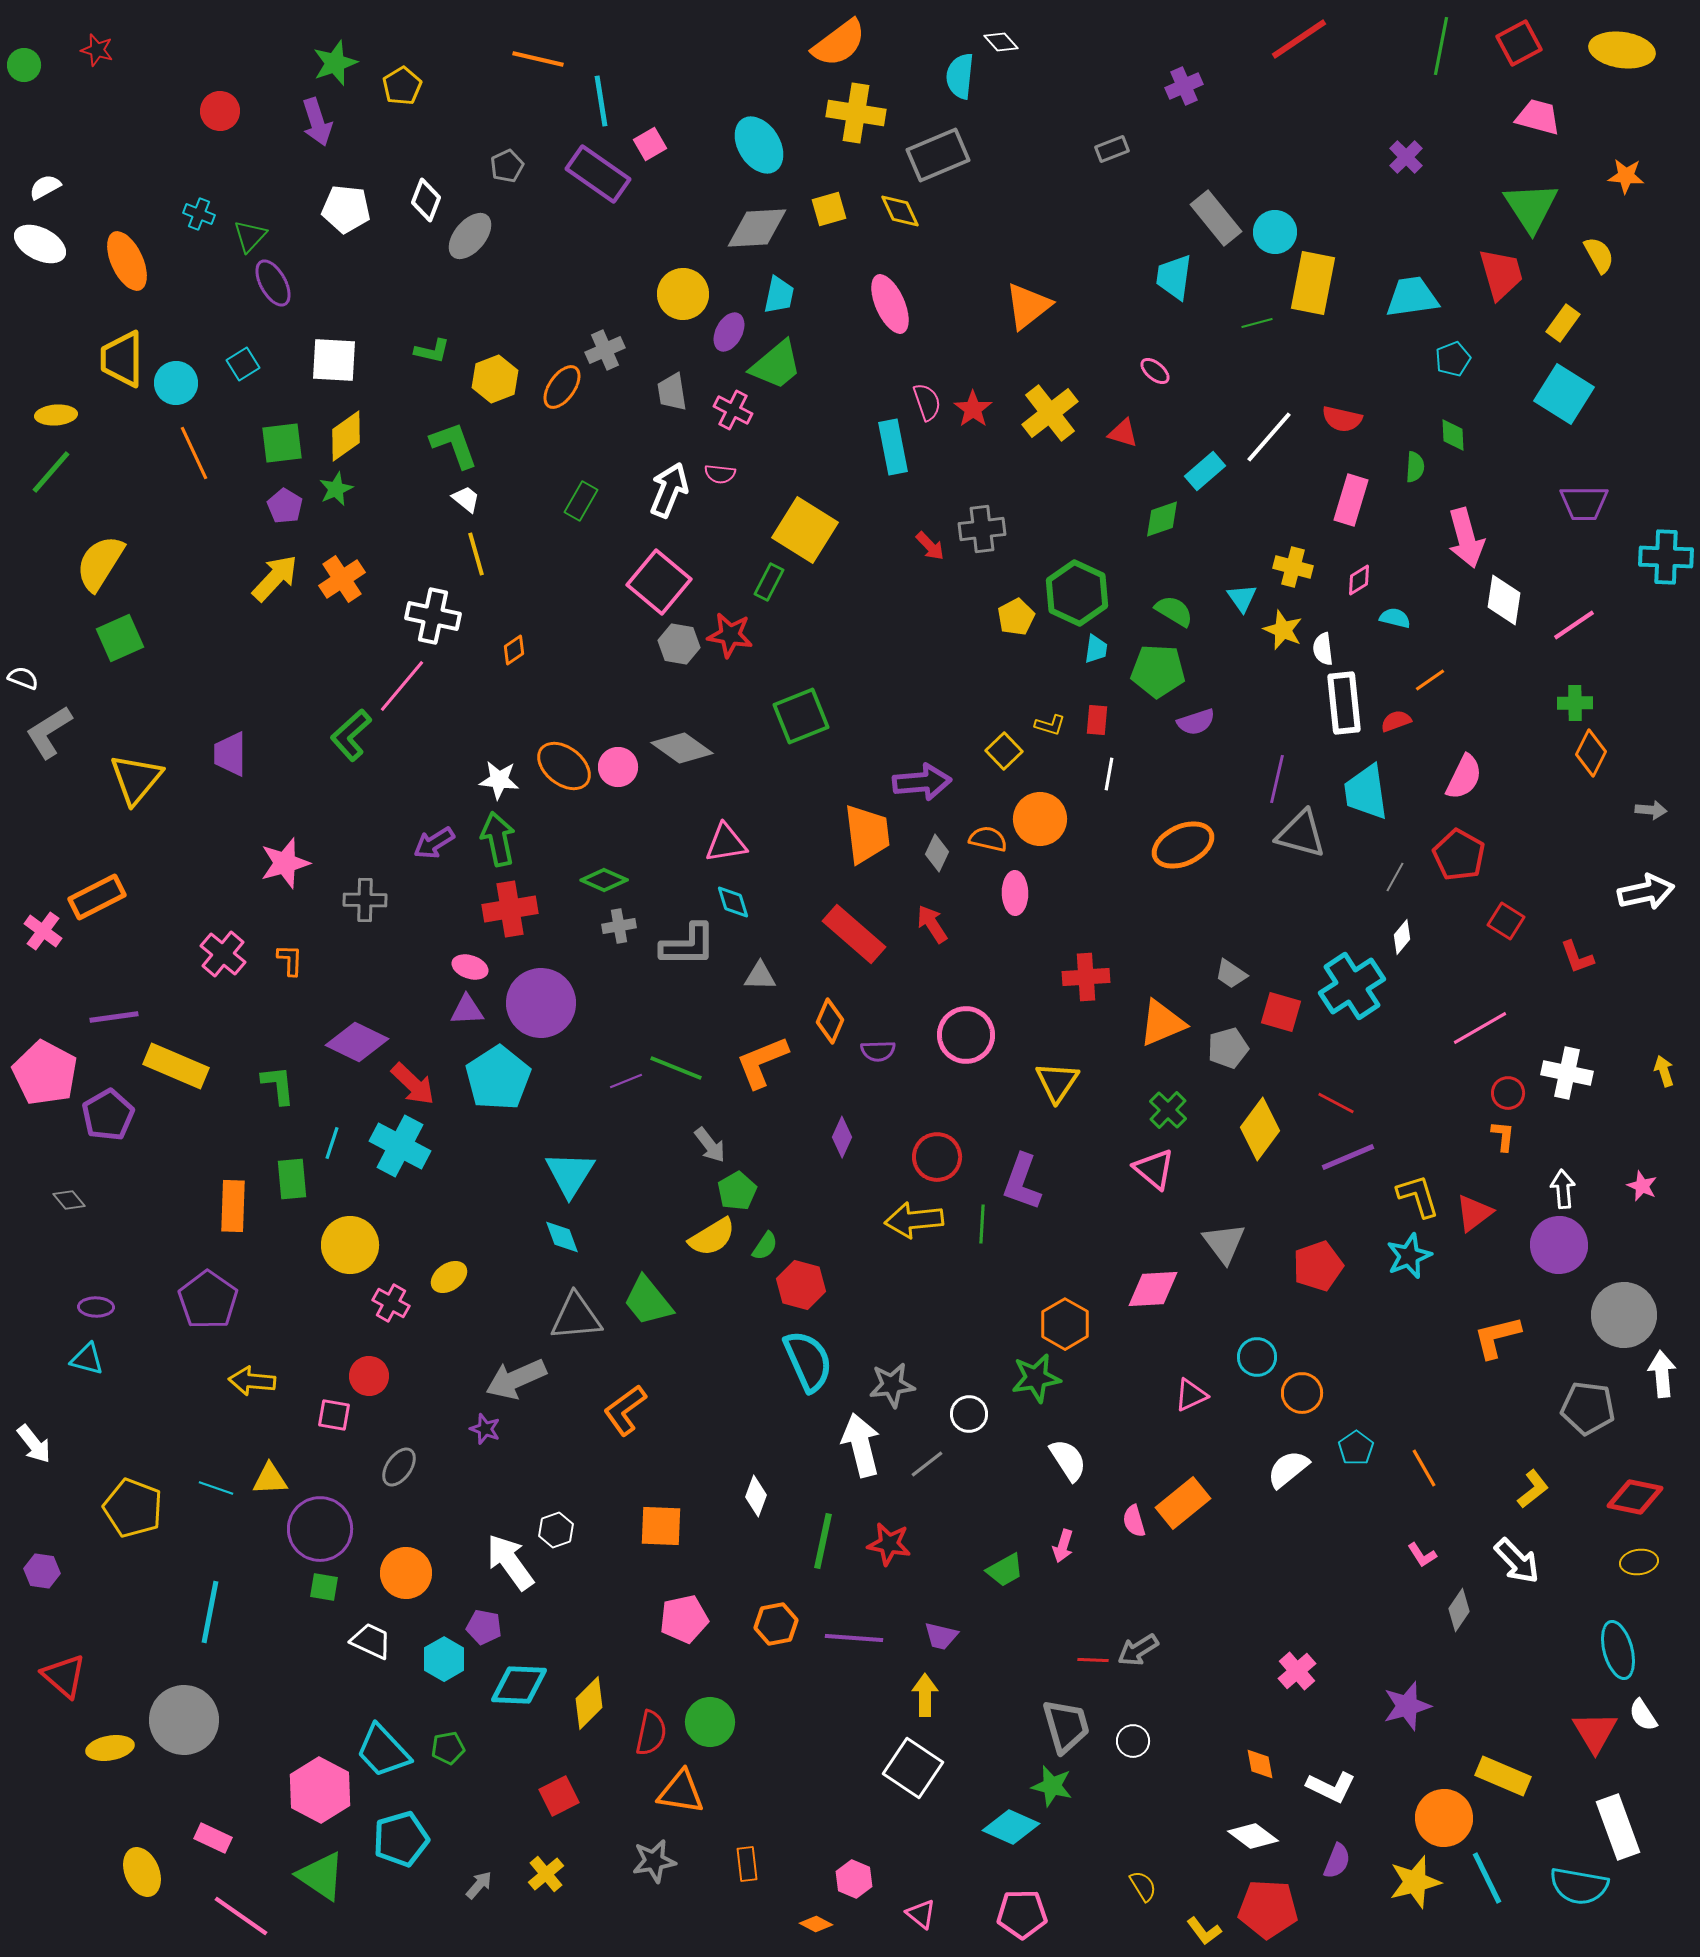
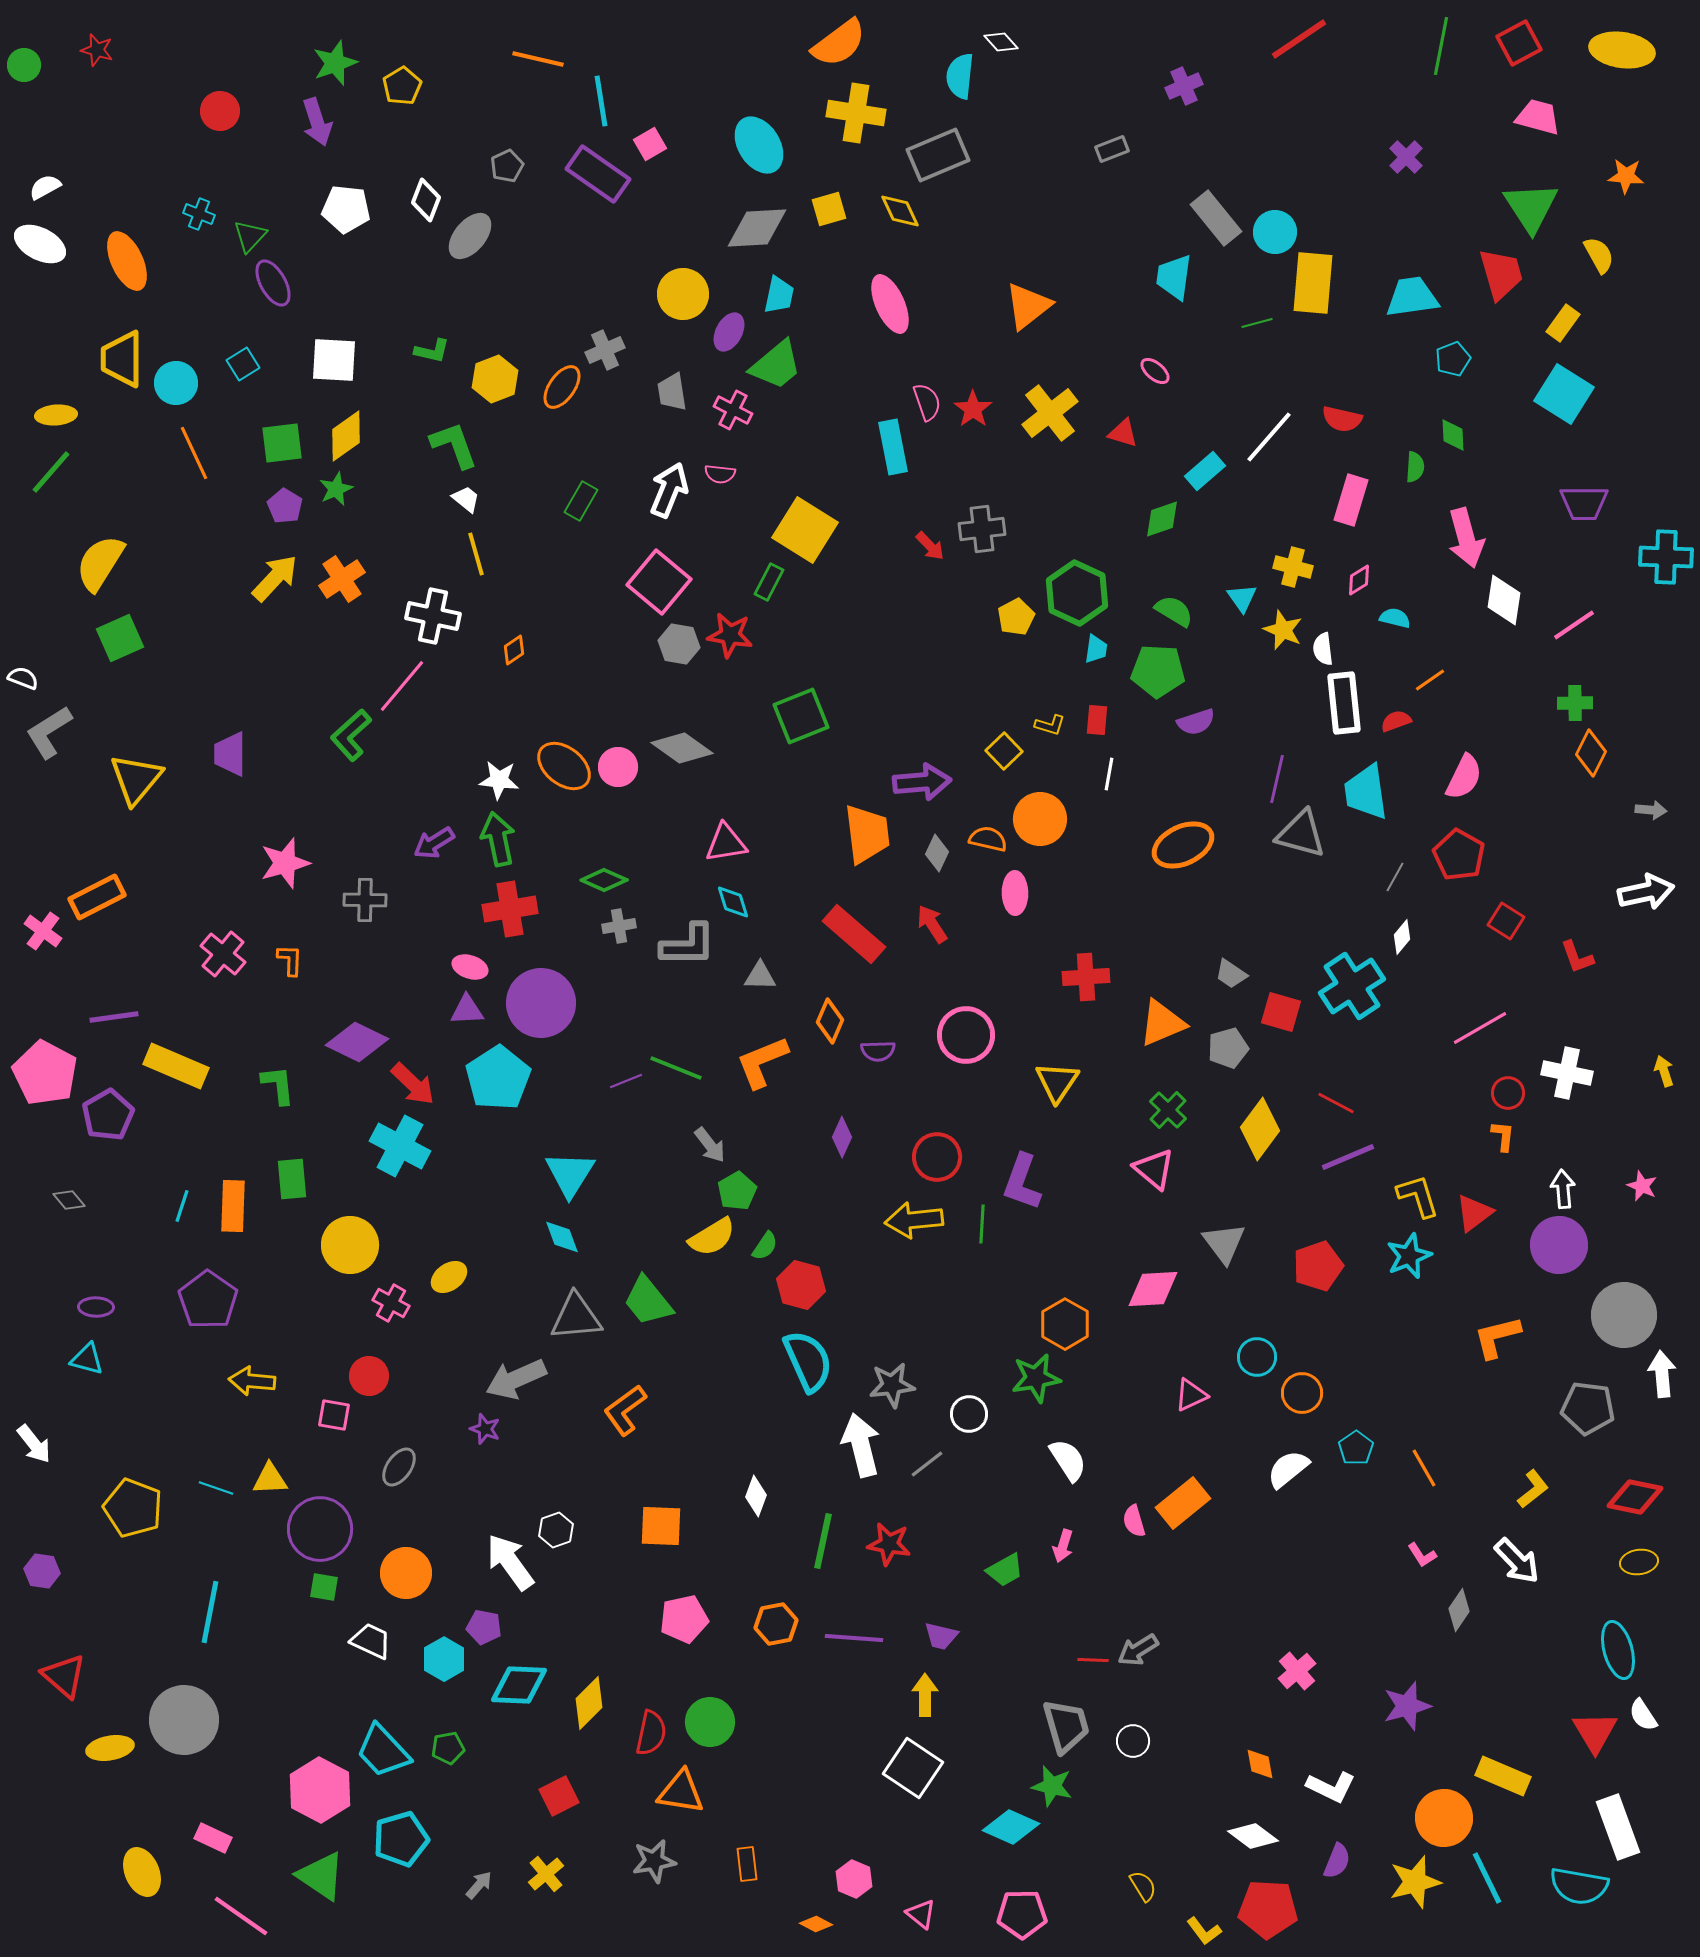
yellow rectangle at (1313, 283): rotated 6 degrees counterclockwise
cyan line at (332, 1143): moved 150 px left, 63 px down
